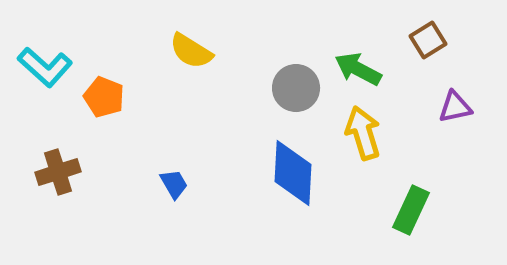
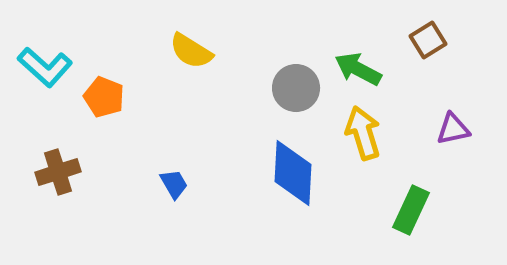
purple triangle: moved 2 px left, 22 px down
